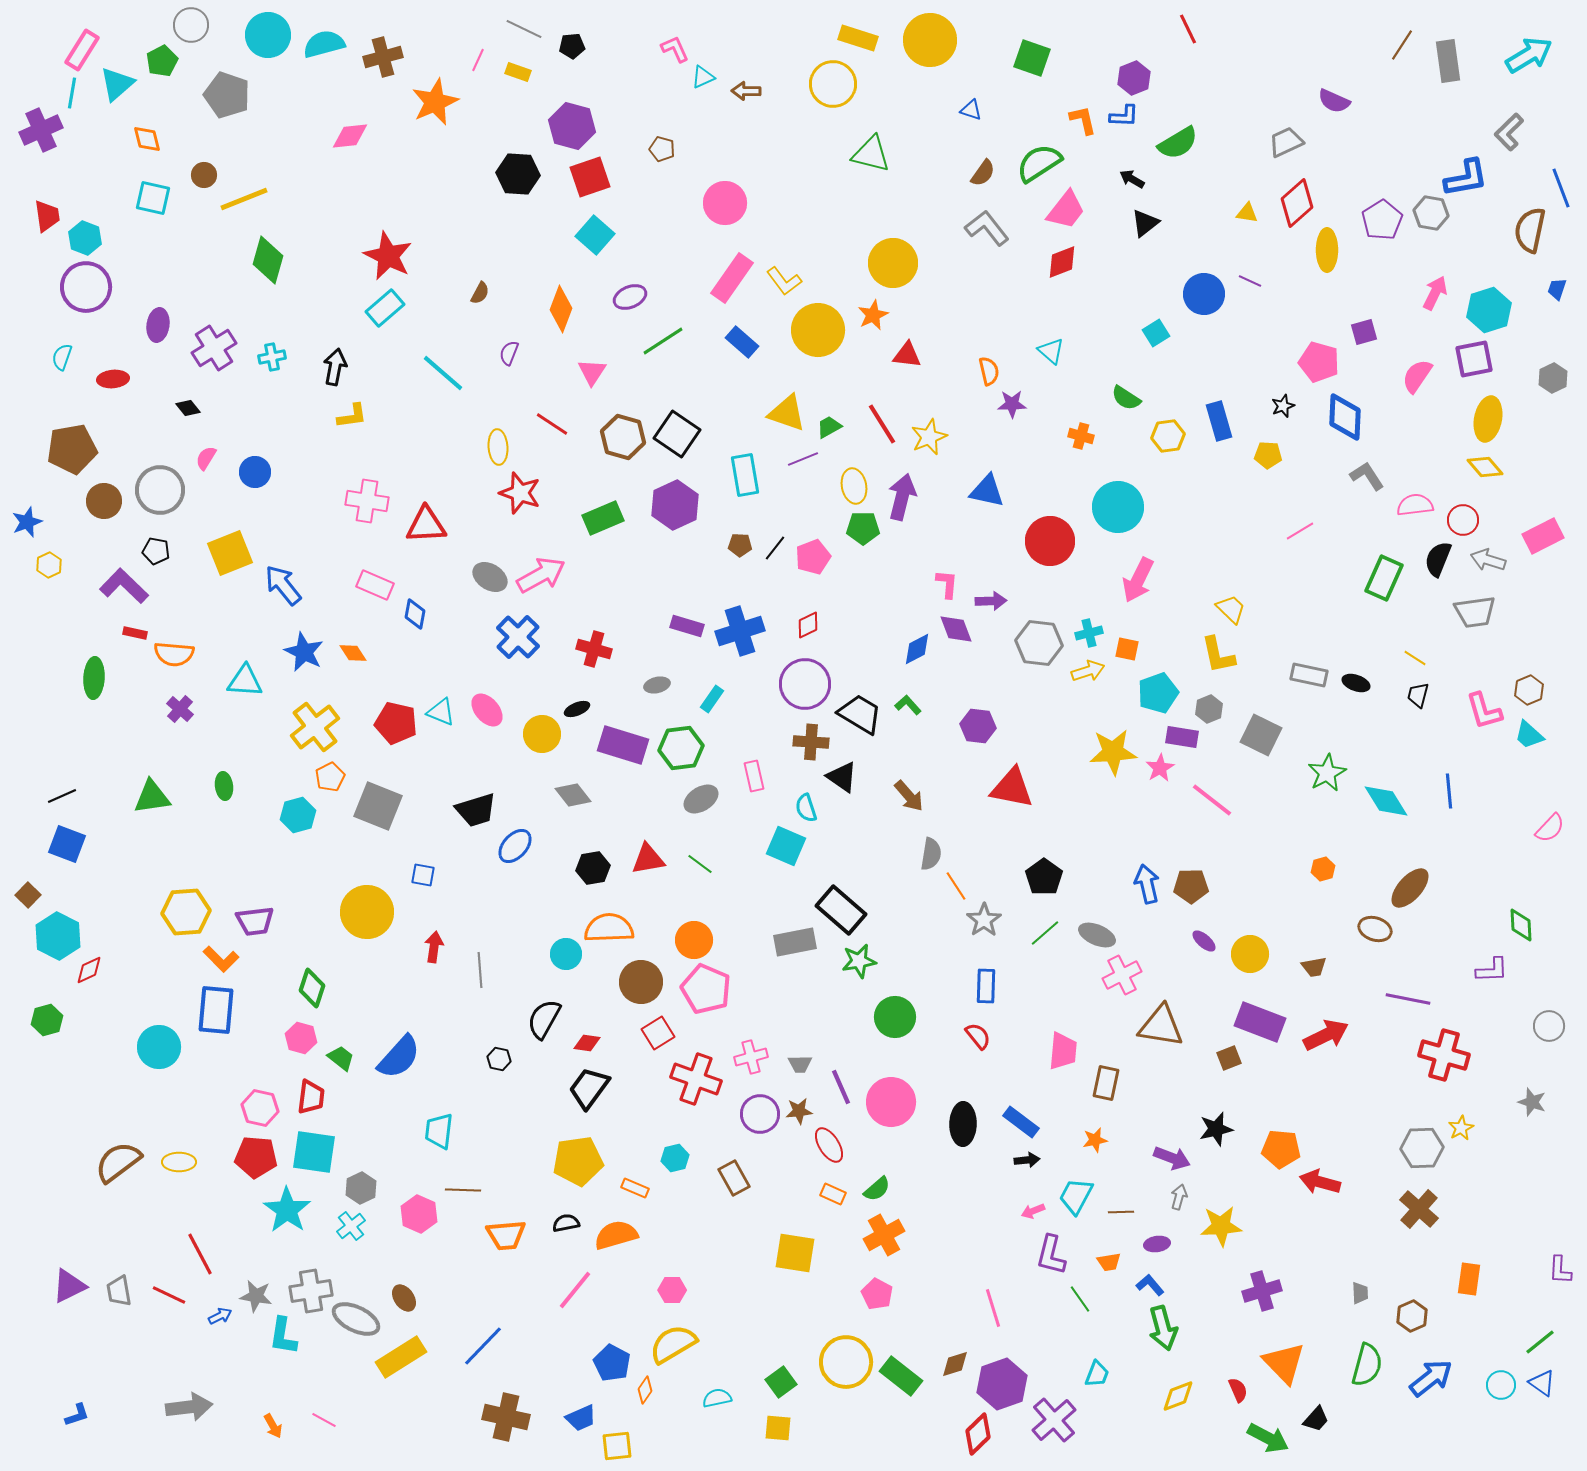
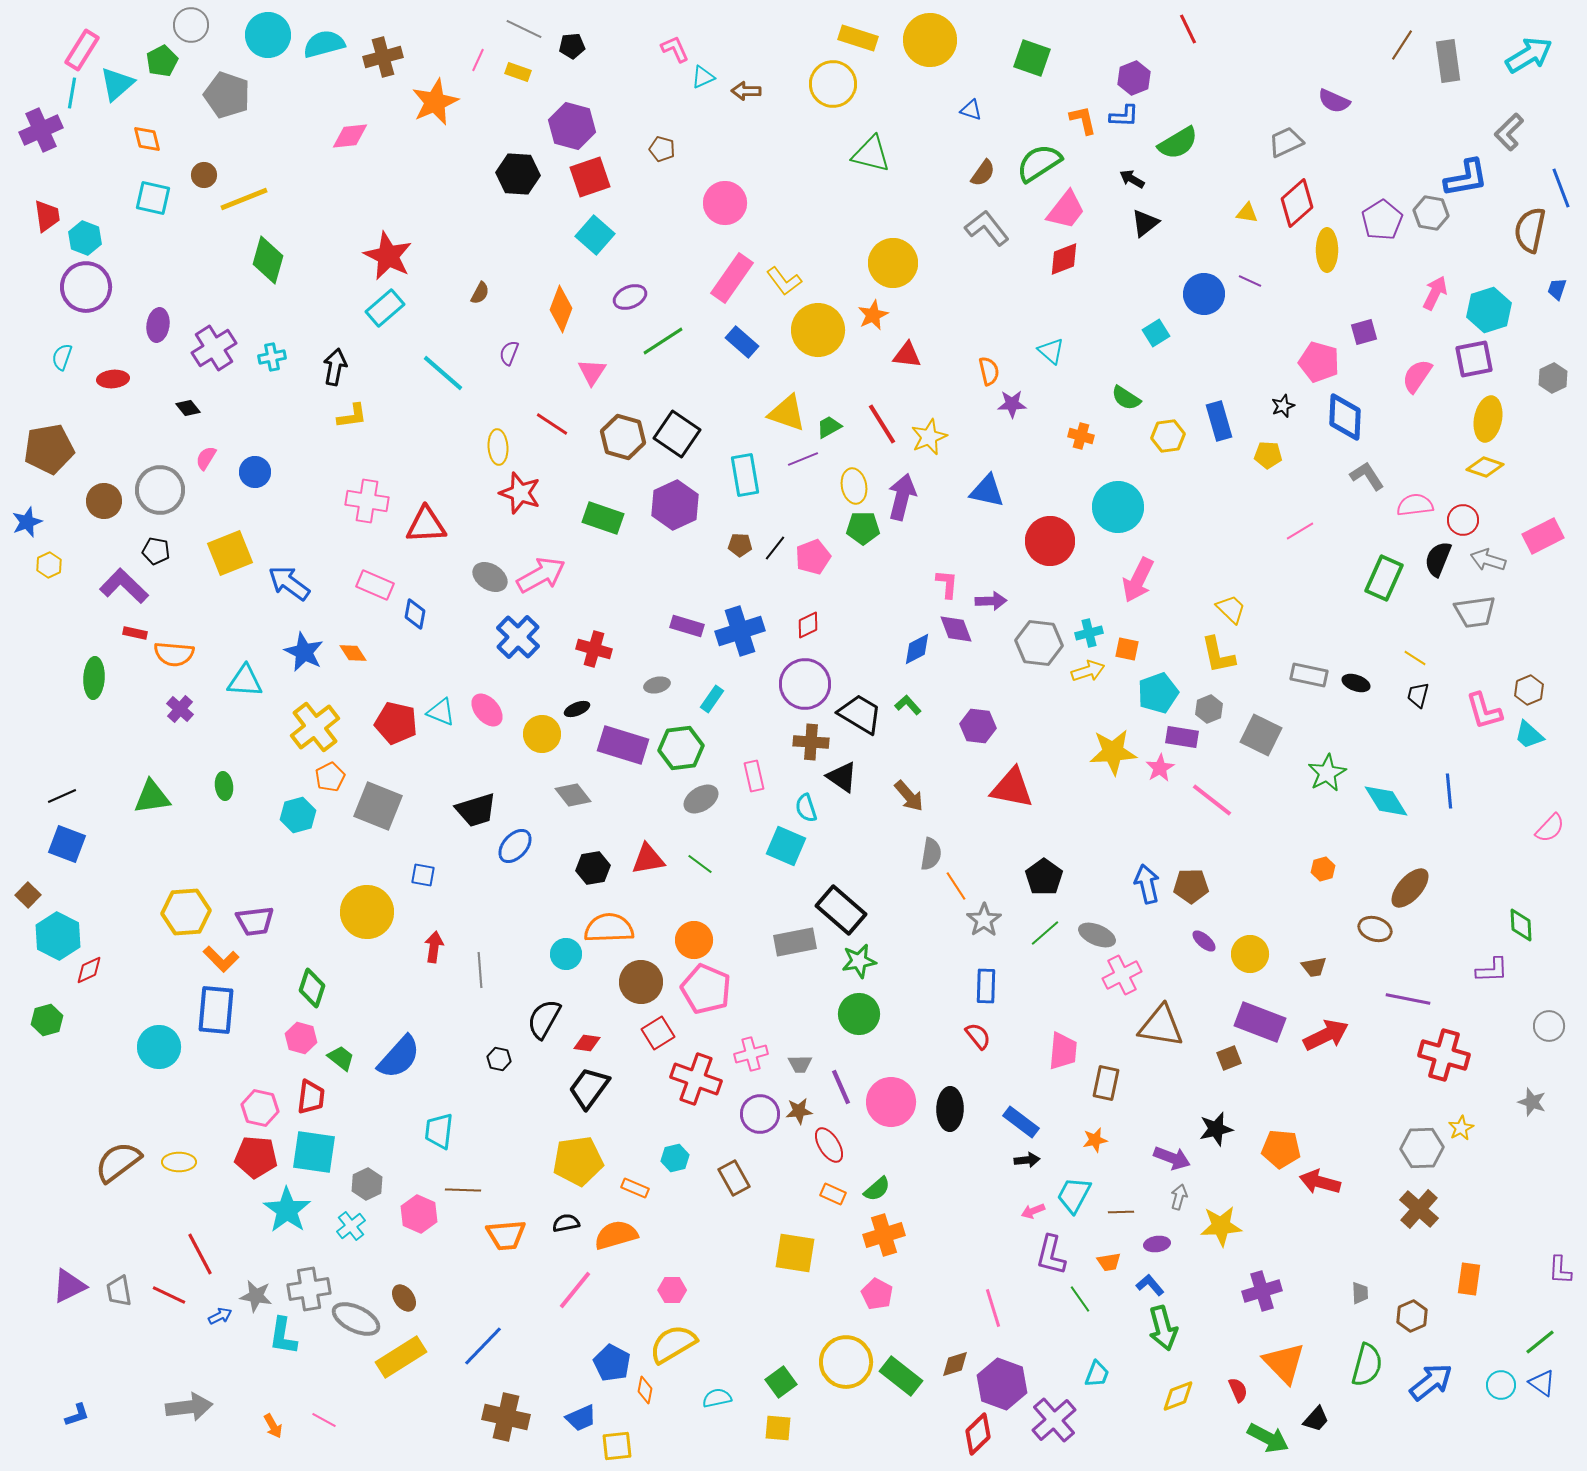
red diamond at (1062, 262): moved 2 px right, 3 px up
brown pentagon at (72, 449): moved 23 px left
yellow diamond at (1485, 467): rotated 30 degrees counterclockwise
green rectangle at (603, 518): rotated 42 degrees clockwise
blue arrow at (283, 585): moved 6 px right, 2 px up; rotated 15 degrees counterclockwise
green circle at (895, 1017): moved 36 px left, 3 px up
pink cross at (751, 1057): moved 3 px up
black ellipse at (963, 1124): moved 13 px left, 15 px up
gray hexagon at (361, 1188): moved 6 px right, 4 px up
cyan trapezoid at (1076, 1196): moved 2 px left, 1 px up
orange cross at (884, 1235): rotated 12 degrees clockwise
gray cross at (311, 1291): moved 2 px left, 2 px up
blue arrow at (1431, 1378): moved 4 px down
purple hexagon at (1002, 1384): rotated 21 degrees counterclockwise
orange diamond at (645, 1390): rotated 24 degrees counterclockwise
